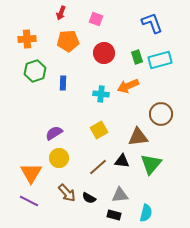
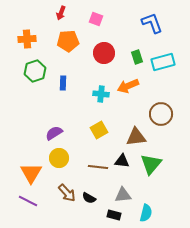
cyan rectangle: moved 3 px right, 2 px down
brown triangle: moved 2 px left
brown line: rotated 48 degrees clockwise
gray triangle: moved 3 px right
purple line: moved 1 px left
